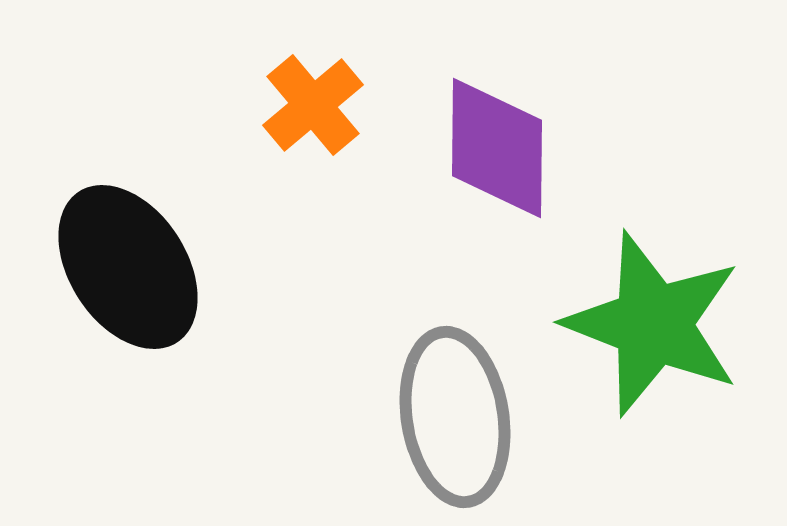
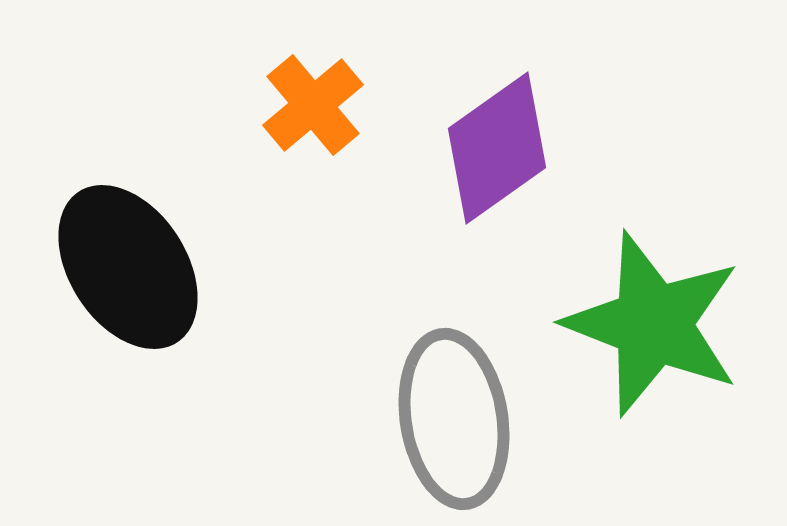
purple diamond: rotated 54 degrees clockwise
gray ellipse: moved 1 px left, 2 px down
